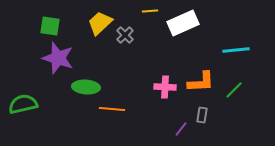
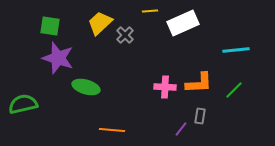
orange L-shape: moved 2 px left, 1 px down
green ellipse: rotated 12 degrees clockwise
orange line: moved 21 px down
gray rectangle: moved 2 px left, 1 px down
